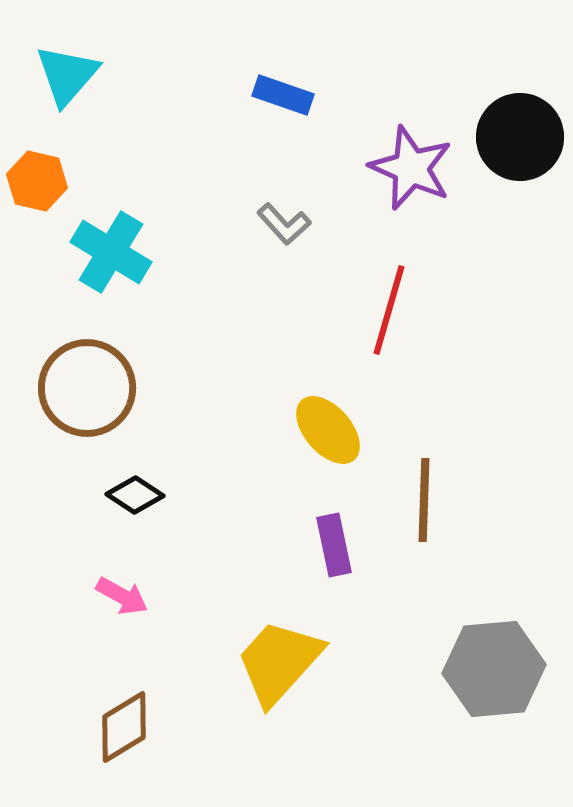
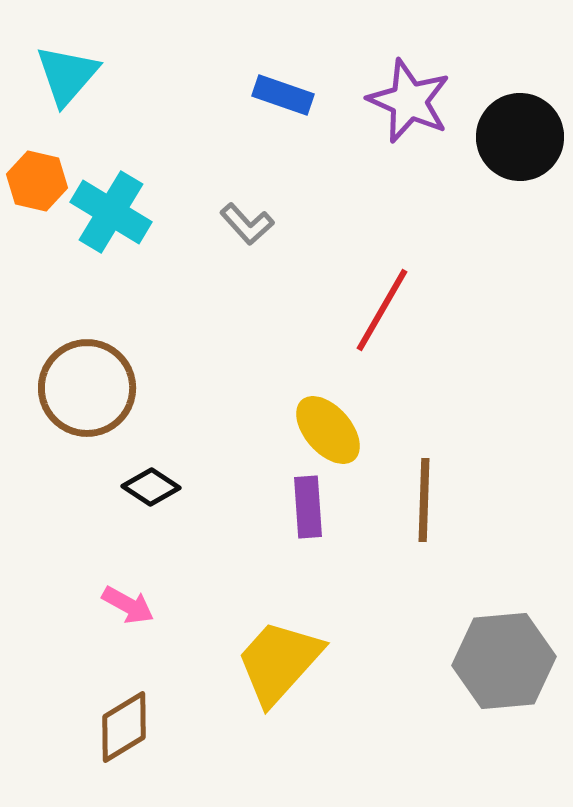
purple star: moved 2 px left, 67 px up
gray L-shape: moved 37 px left
cyan cross: moved 40 px up
red line: moved 7 px left; rotated 14 degrees clockwise
black diamond: moved 16 px right, 8 px up
purple rectangle: moved 26 px left, 38 px up; rotated 8 degrees clockwise
pink arrow: moved 6 px right, 9 px down
gray hexagon: moved 10 px right, 8 px up
